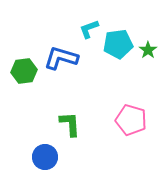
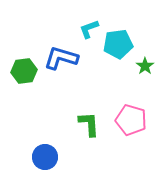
green star: moved 3 px left, 16 px down
green L-shape: moved 19 px right
